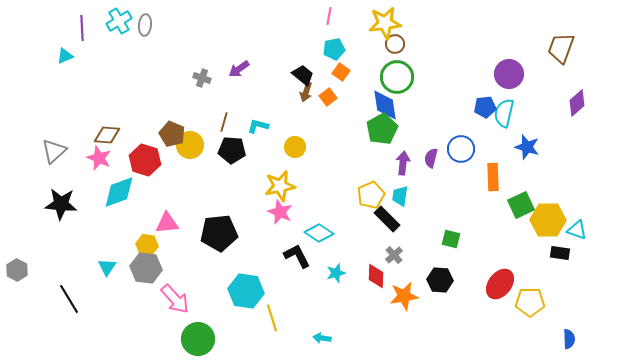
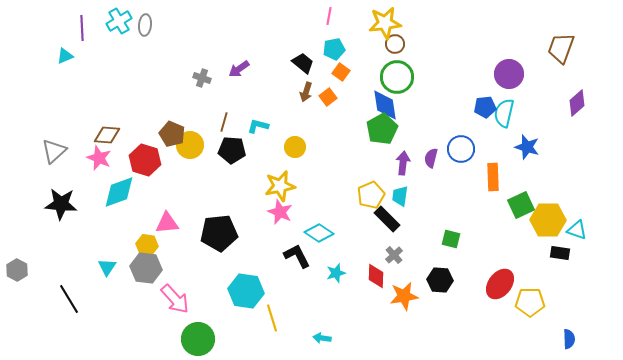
black trapezoid at (303, 75): moved 12 px up
